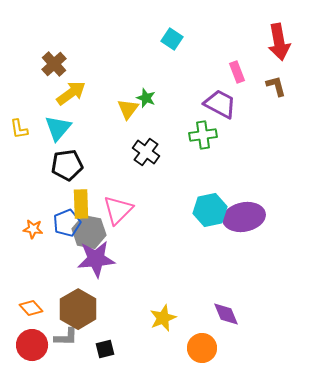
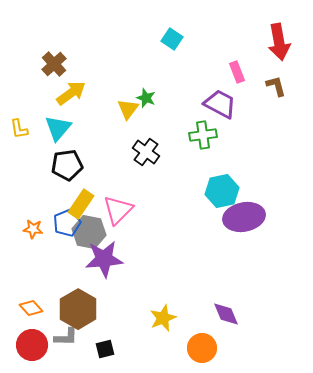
yellow rectangle: rotated 36 degrees clockwise
cyan hexagon: moved 12 px right, 19 px up
purple star: moved 8 px right
